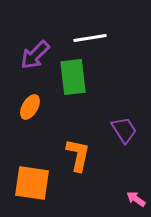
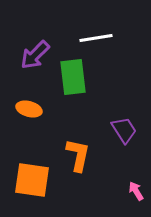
white line: moved 6 px right
orange ellipse: moved 1 px left, 2 px down; rotated 75 degrees clockwise
orange square: moved 3 px up
pink arrow: moved 8 px up; rotated 24 degrees clockwise
